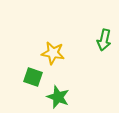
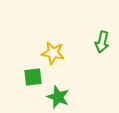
green arrow: moved 2 px left, 2 px down
green square: rotated 24 degrees counterclockwise
